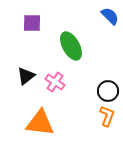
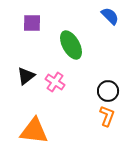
green ellipse: moved 1 px up
orange triangle: moved 6 px left, 8 px down
